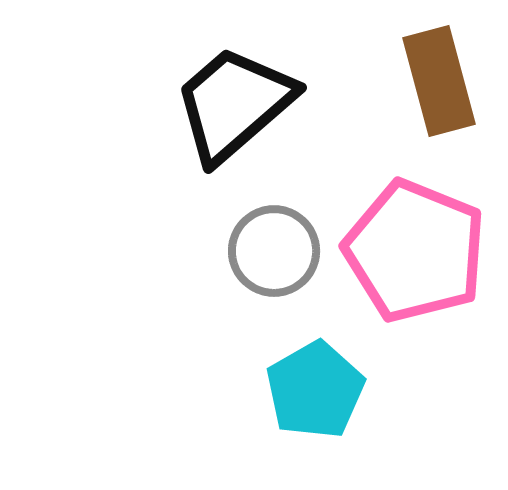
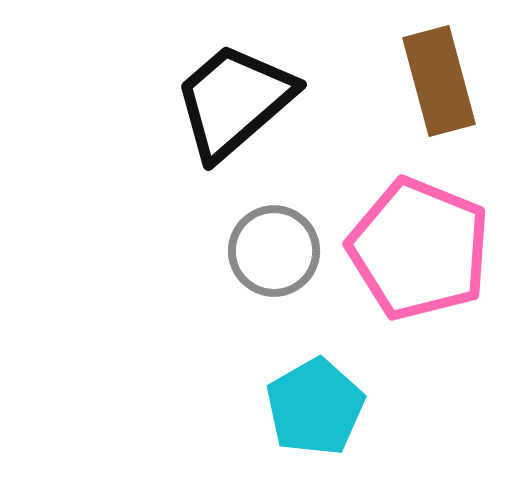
black trapezoid: moved 3 px up
pink pentagon: moved 4 px right, 2 px up
cyan pentagon: moved 17 px down
